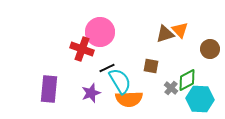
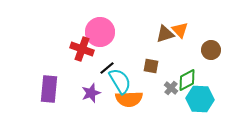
brown circle: moved 1 px right, 1 px down
black line: rotated 14 degrees counterclockwise
